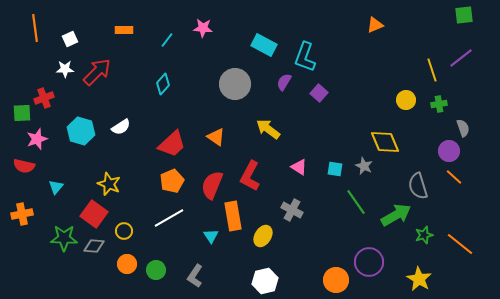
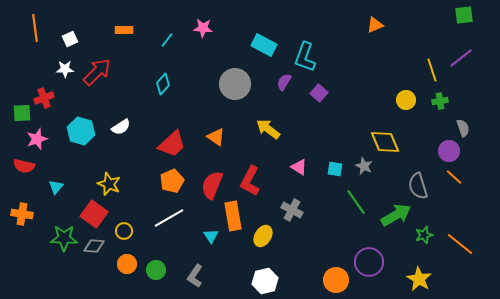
green cross at (439, 104): moved 1 px right, 3 px up
red L-shape at (250, 176): moved 5 px down
orange cross at (22, 214): rotated 20 degrees clockwise
